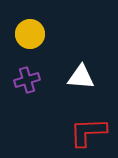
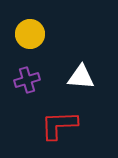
red L-shape: moved 29 px left, 7 px up
